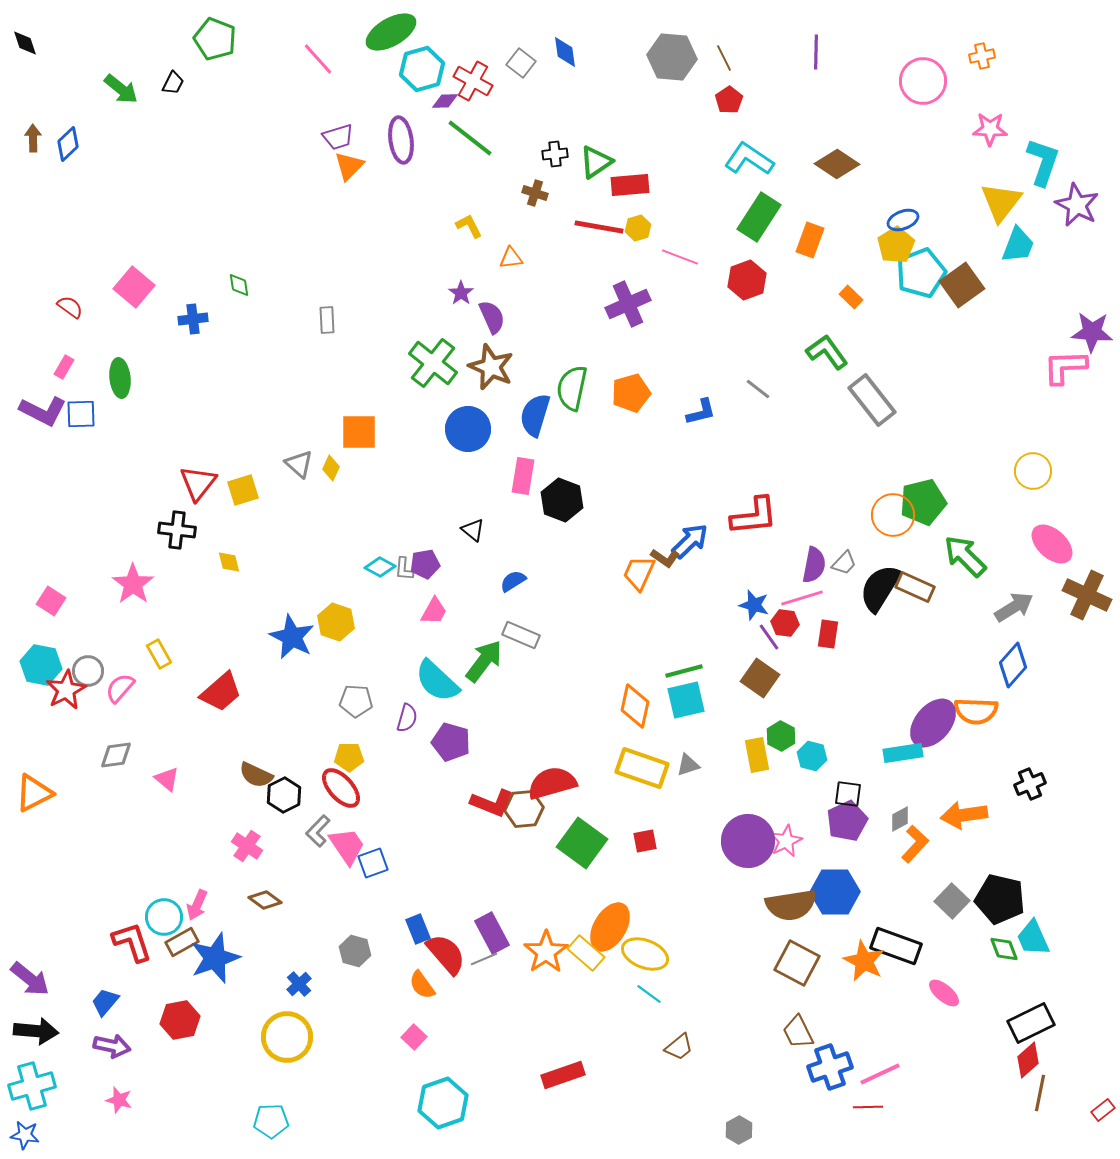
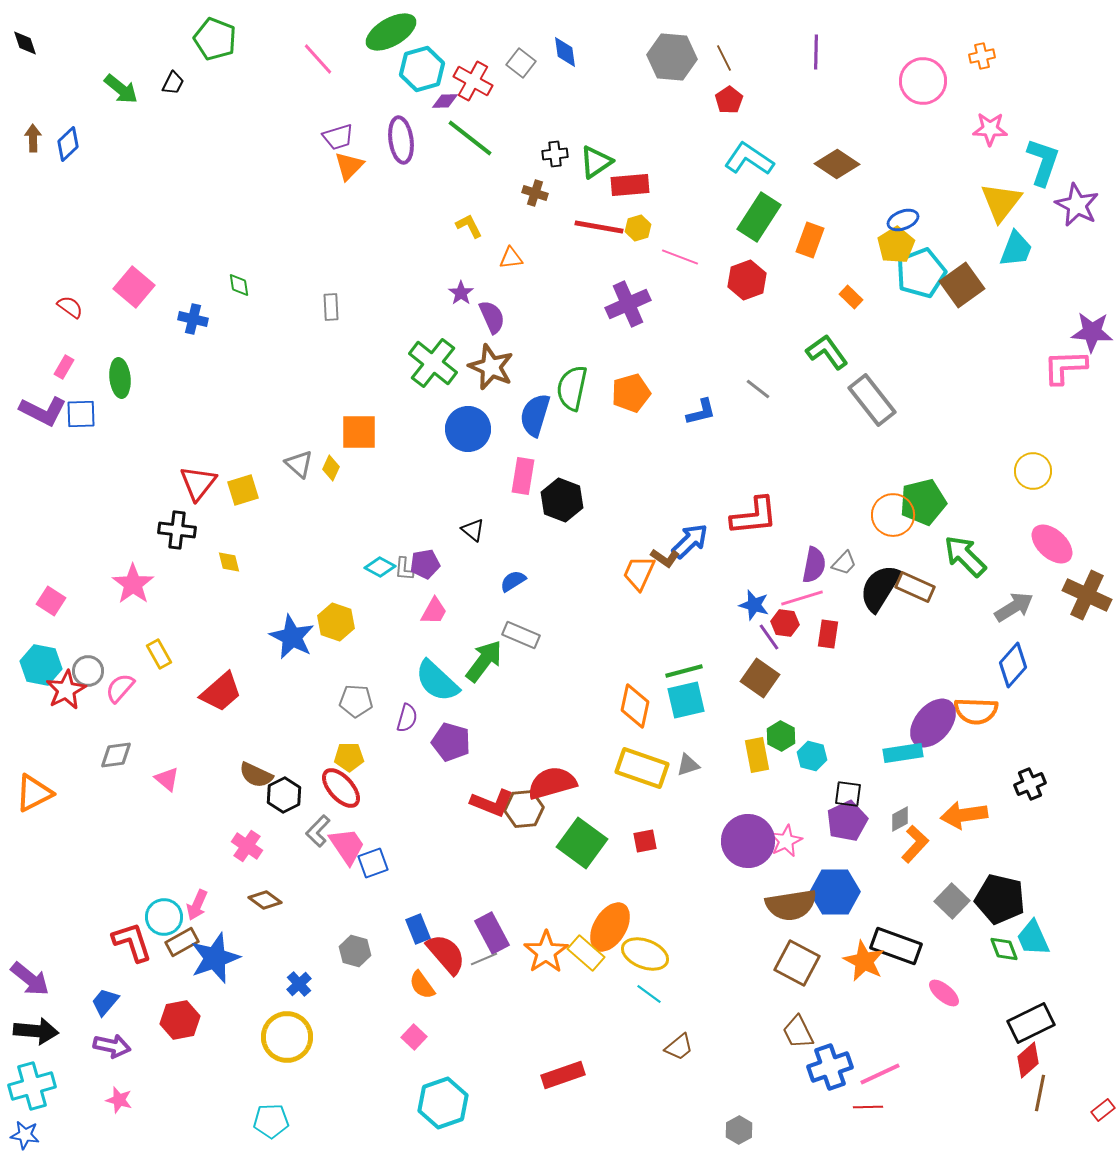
cyan trapezoid at (1018, 245): moved 2 px left, 4 px down
blue cross at (193, 319): rotated 20 degrees clockwise
gray rectangle at (327, 320): moved 4 px right, 13 px up
